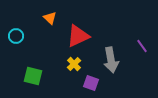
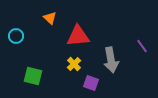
red triangle: rotated 20 degrees clockwise
